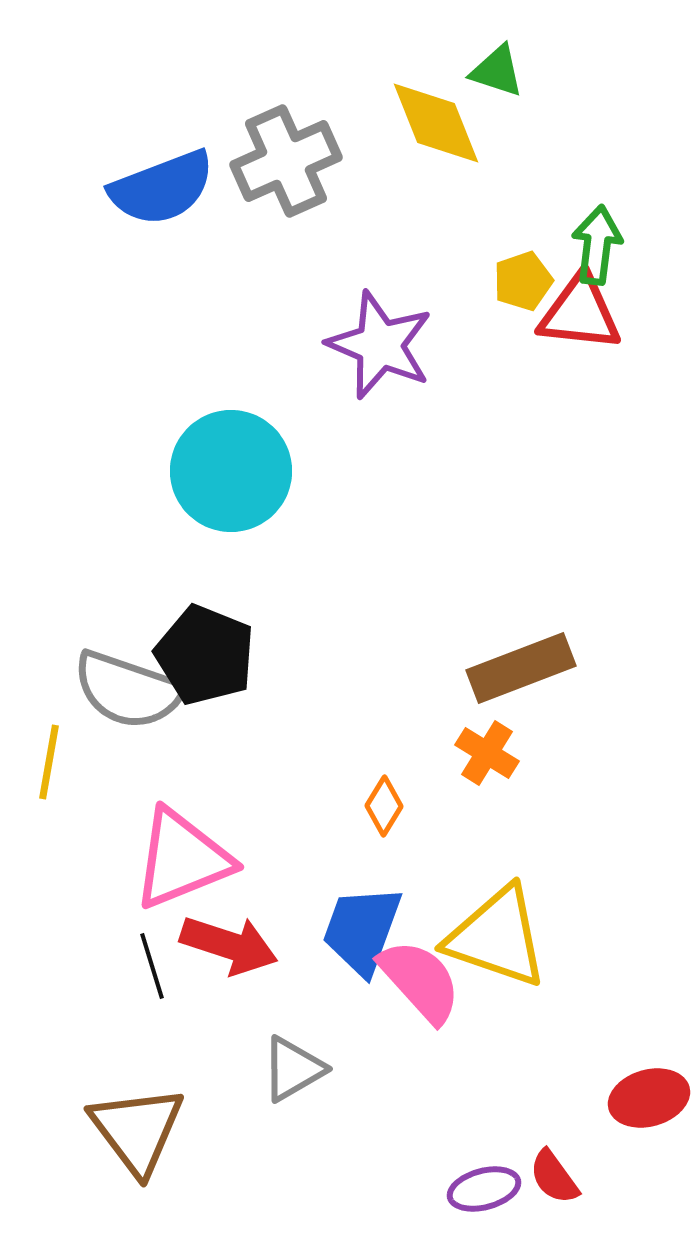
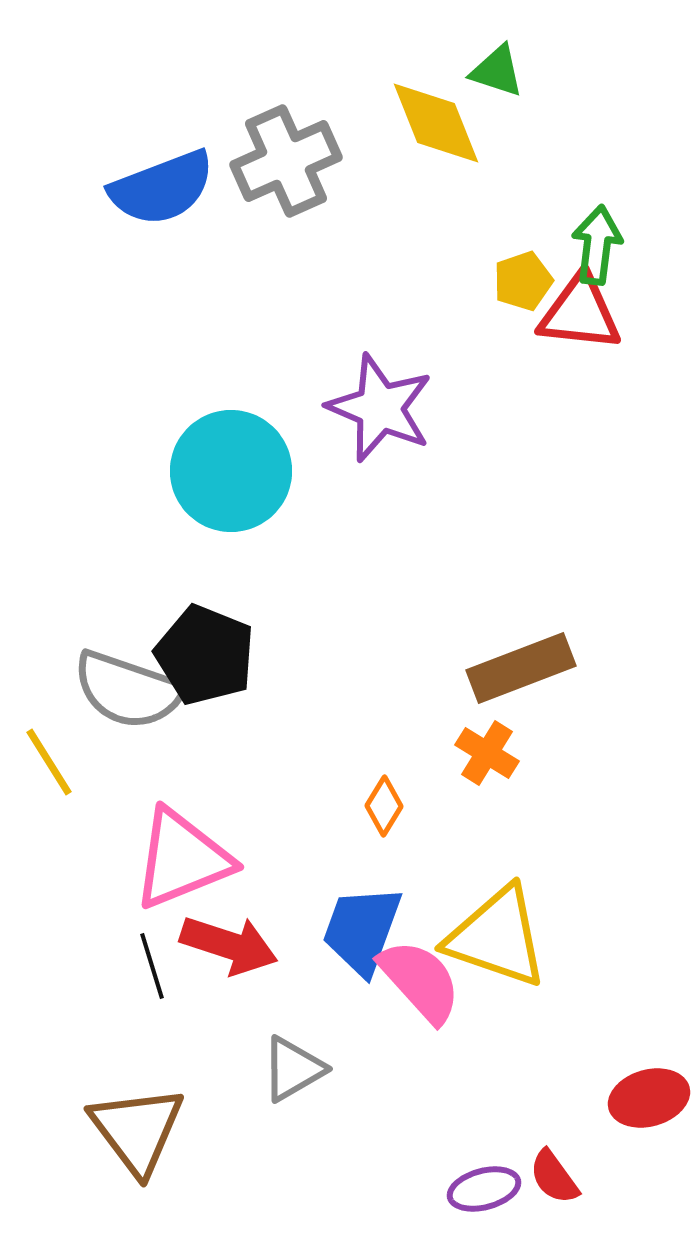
purple star: moved 63 px down
yellow line: rotated 42 degrees counterclockwise
